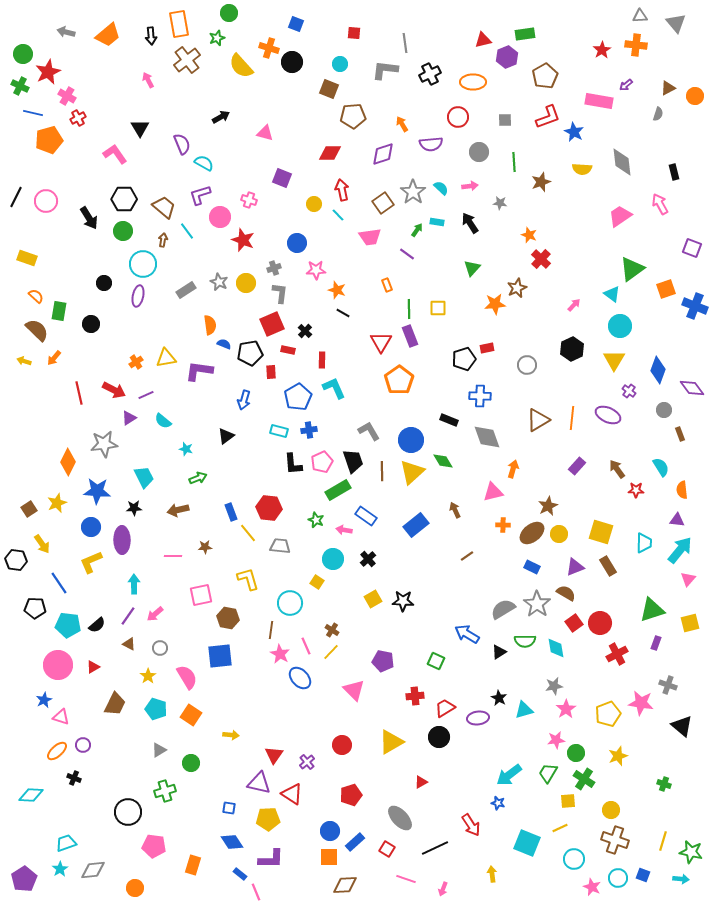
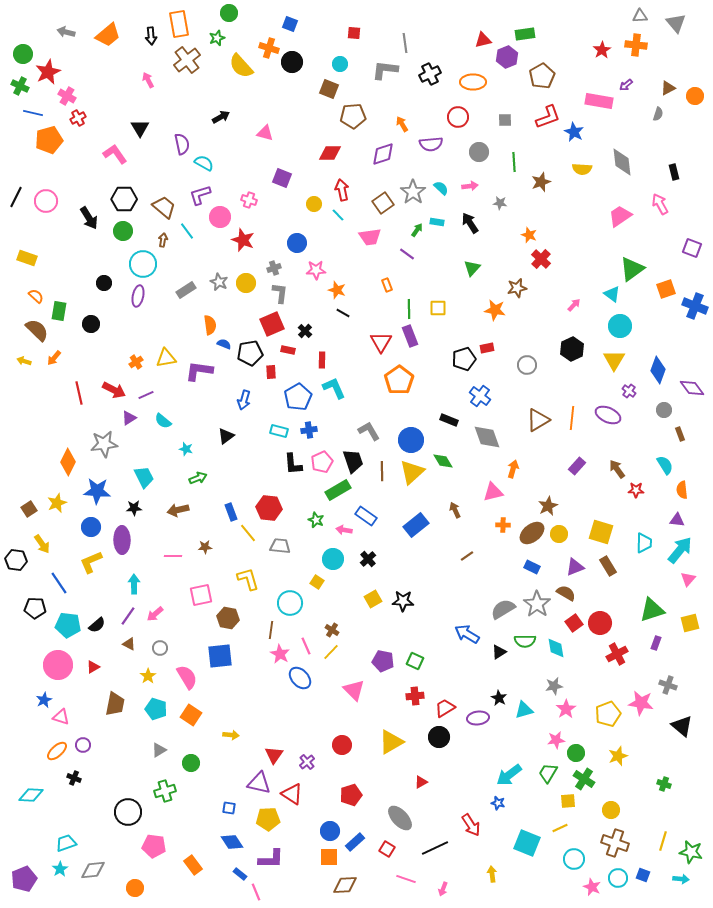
blue square at (296, 24): moved 6 px left
brown pentagon at (545, 76): moved 3 px left
purple semicircle at (182, 144): rotated 10 degrees clockwise
brown star at (517, 288): rotated 12 degrees clockwise
orange star at (495, 304): moved 6 px down; rotated 15 degrees clockwise
blue cross at (480, 396): rotated 35 degrees clockwise
cyan semicircle at (661, 467): moved 4 px right, 2 px up
green square at (436, 661): moved 21 px left
brown trapezoid at (115, 704): rotated 15 degrees counterclockwise
brown cross at (615, 840): moved 3 px down
orange rectangle at (193, 865): rotated 54 degrees counterclockwise
purple pentagon at (24, 879): rotated 10 degrees clockwise
